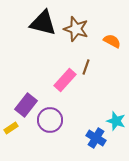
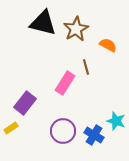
brown star: rotated 25 degrees clockwise
orange semicircle: moved 4 px left, 4 px down
brown line: rotated 35 degrees counterclockwise
pink rectangle: moved 3 px down; rotated 10 degrees counterclockwise
purple rectangle: moved 1 px left, 2 px up
purple circle: moved 13 px right, 11 px down
blue cross: moved 2 px left, 3 px up
